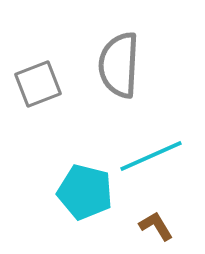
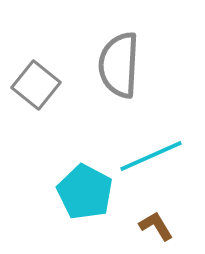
gray square: moved 2 px left, 1 px down; rotated 30 degrees counterclockwise
cyan pentagon: rotated 14 degrees clockwise
